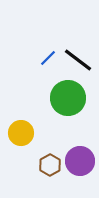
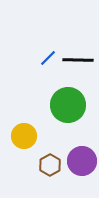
black line: rotated 36 degrees counterclockwise
green circle: moved 7 px down
yellow circle: moved 3 px right, 3 px down
purple circle: moved 2 px right
